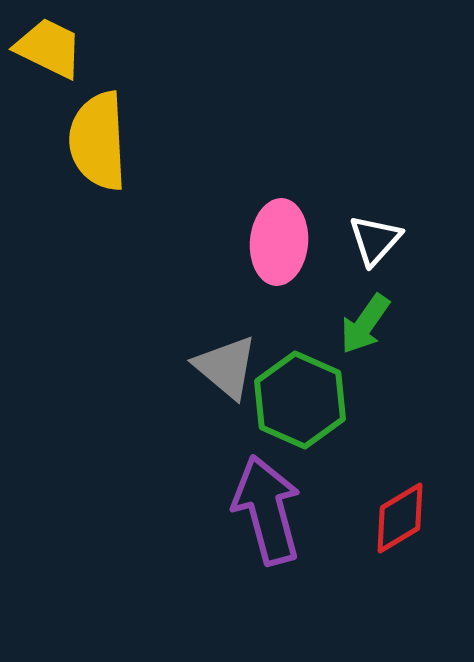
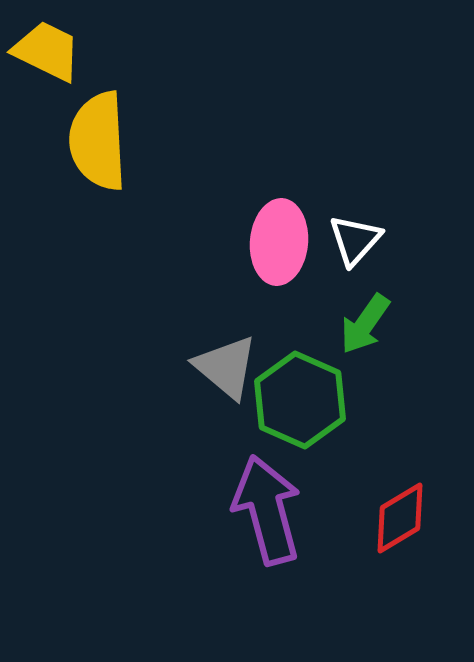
yellow trapezoid: moved 2 px left, 3 px down
white triangle: moved 20 px left
